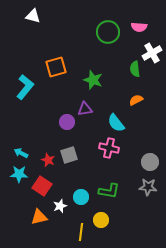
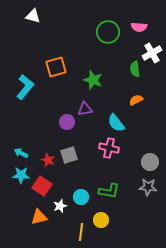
cyan star: moved 2 px right, 1 px down
